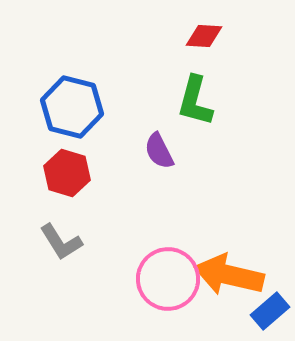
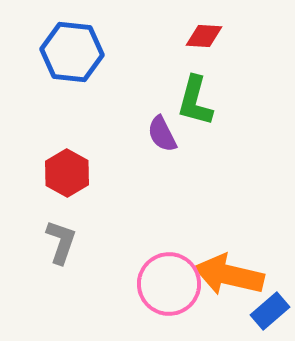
blue hexagon: moved 55 px up; rotated 8 degrees counterclockwise
purple semicircle: moved 3 px right, 17 px up
red hexagon: rotated 12 degrees clockwise
gray L-shape: rotated 129 degrees counterclockwise
pink circle: moved 1 px right, 5 px down
